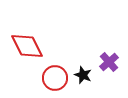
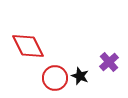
red diamond: moved 1 px right
black star: moved 3 px left, 1 px down
